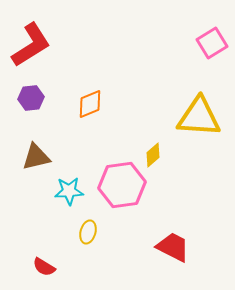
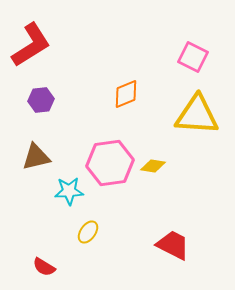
pink square: moved 19 px left, 14 px down; rotated 32 degrees counterclockwise
purple hexagon: moved 10 px right, 2 px down
orange diamond: moved 36 px right, 10 px up
yellow triangle: moved 2 px left, 2 px up
yellow diamond: moved 11 px down; rotated 50 degrees clockwise
pink hexagon: moved 12 px left, 22 px up
yellow ellipse: rotated 20 degrees clockwise
red trapezoid: moved 2 px up
